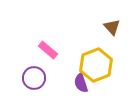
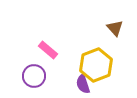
brown triangle: moved 3 px right, 1 px down
purple circle: moved 2 px up
purple semicircle: moved 2 px right, 1 px down
